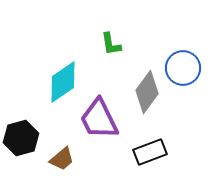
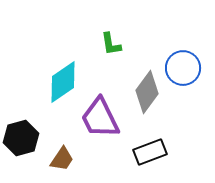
purple trapezoid: moved 1 px right, 1 px up
brown trapezoid: rotated 16 degrees counterclockwise
